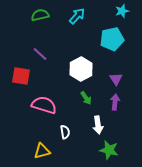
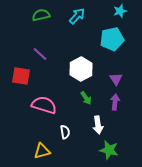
cyan star: moved 2 px left
green semicircle: moved 1 px right
